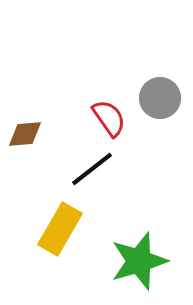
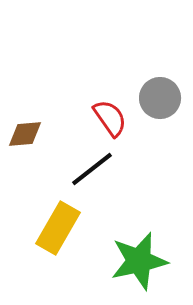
red semicircle: moved 1 px right
yellow rectangle: moved 2 px left, 1 px up
green star: rotated 4 degrees clockwise
